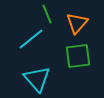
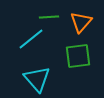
green line: moved 2 px right, 3 px down; rotated 72 degrees counterclockwise
orange triangle: moved 4 px right, 1 px up
